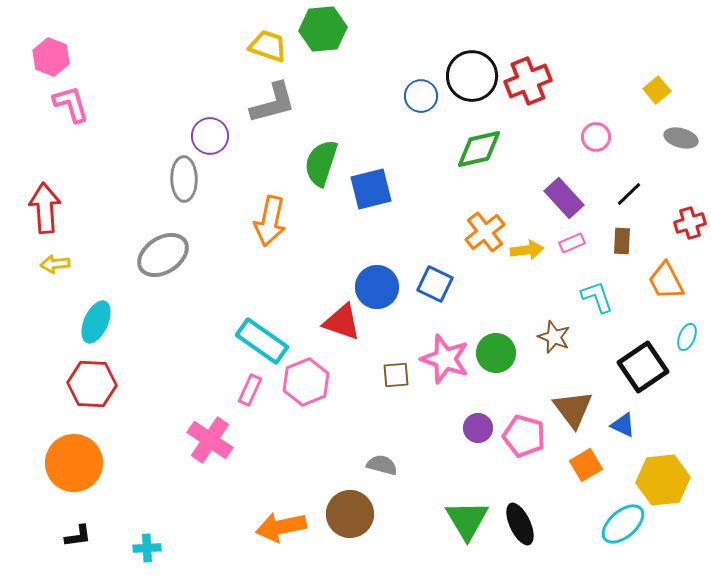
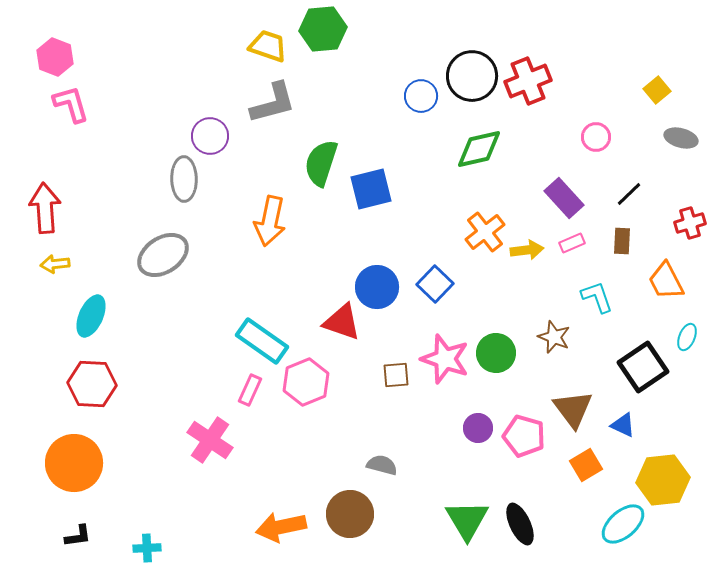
pink hexagon at (51, 57): moved 4 px right
blue square at (435, 284): rotated 18 degrees clockwise
cyan ellipse at (96, 322): moved 5 px left, 6 px up
